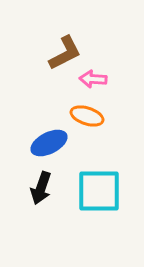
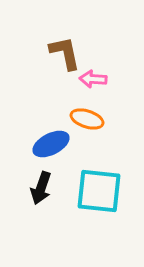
brown L-shape: rotated 75 degrees counterclockwise
orange ellipse: moved 3 px down
blue ellipse: moved 2 px right, 1 px down
cyan square: rotated 6 degrees clockwise
